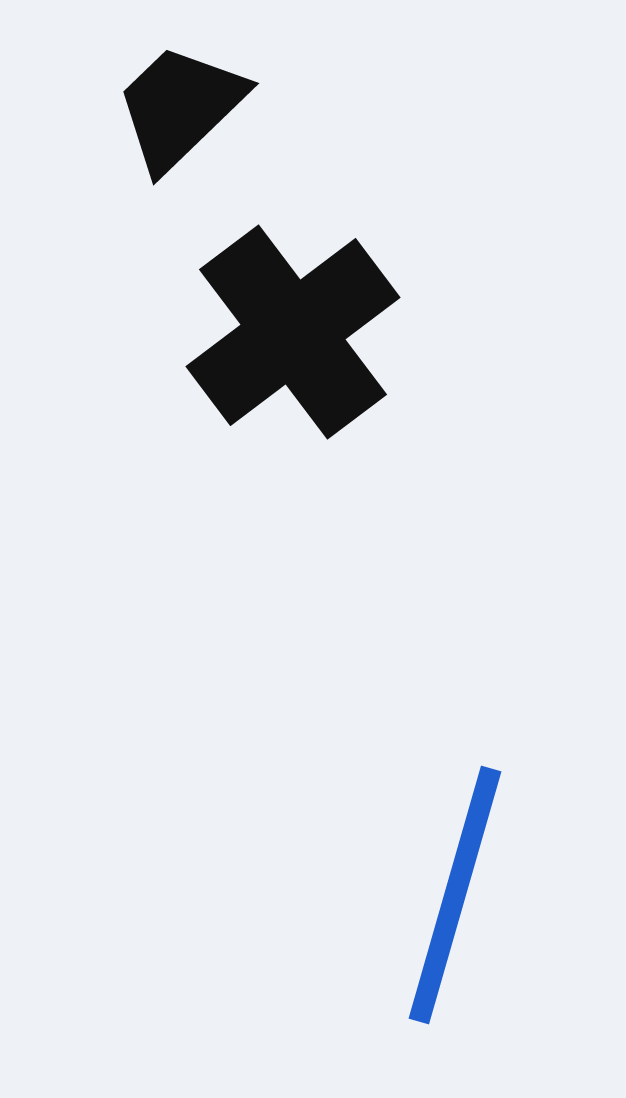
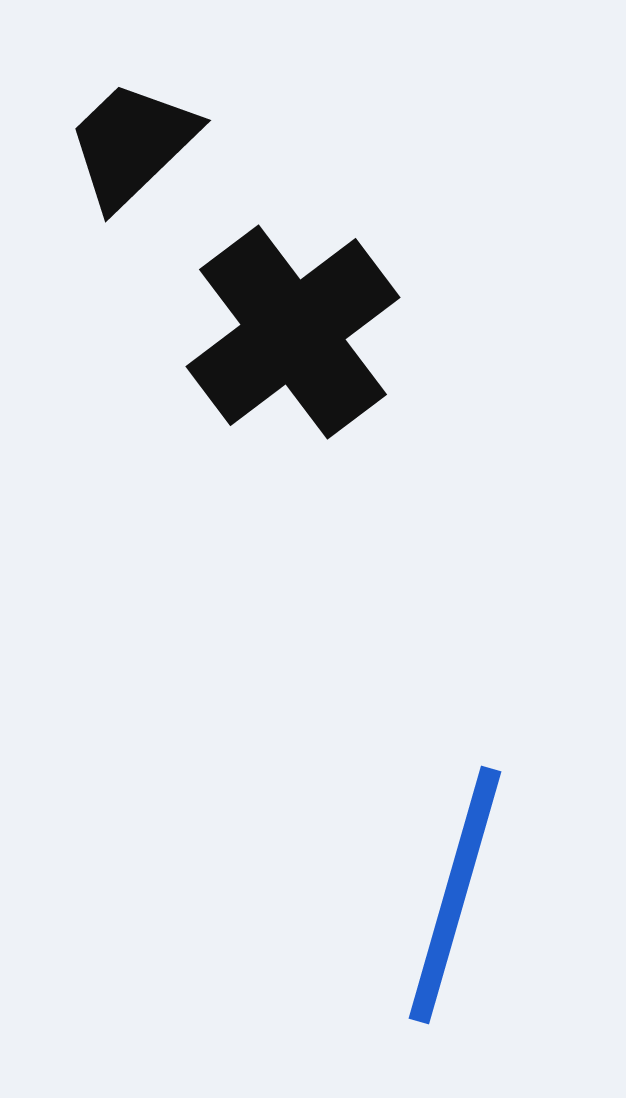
black trapezoid: moved 48 px left, 37 px down
